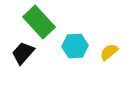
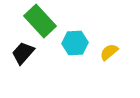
green rectangle: moved 1 px right, 1 px up
cyan hexagon: moved 3 px up
